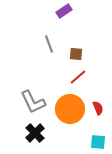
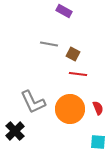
purple rectangle: rotated 63 degrees clockwise
gray line: rotated 60 degrees counterclockwise
brown square: moved 3 px left; rotated 24 degrees clockwise
red line: moved 3 px up; rotated 48 degrees clockwise
black cross: moved 20 px left, 2 px up
